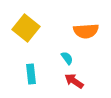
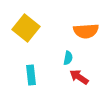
cyan semicircle: moved 1 px right; rotated 48 degrees clockwise
cyan rectangle: moved 1 px down
red arrow: moved 5 px right, 4 px up
